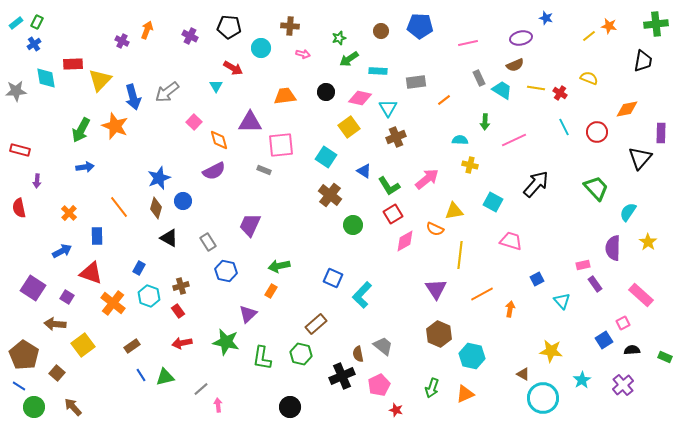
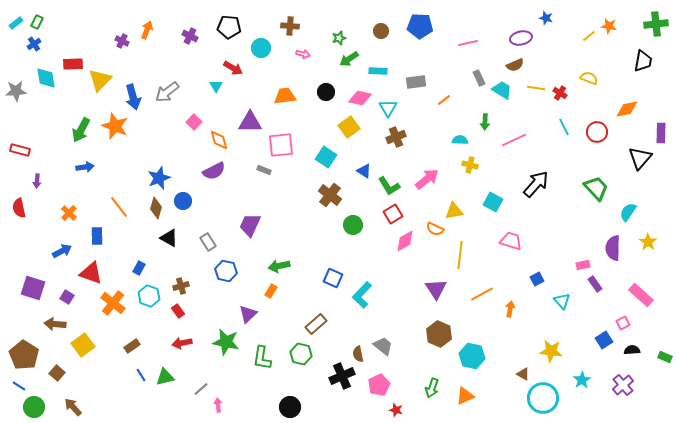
purple square at (33, 288): rotated 15 degrees counterclockwise
orange triangle at (465, 394): moved 2 px down
